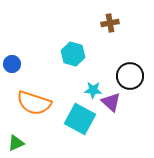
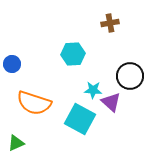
cyan hexagon: rotated 20 degrees counterclockwise
